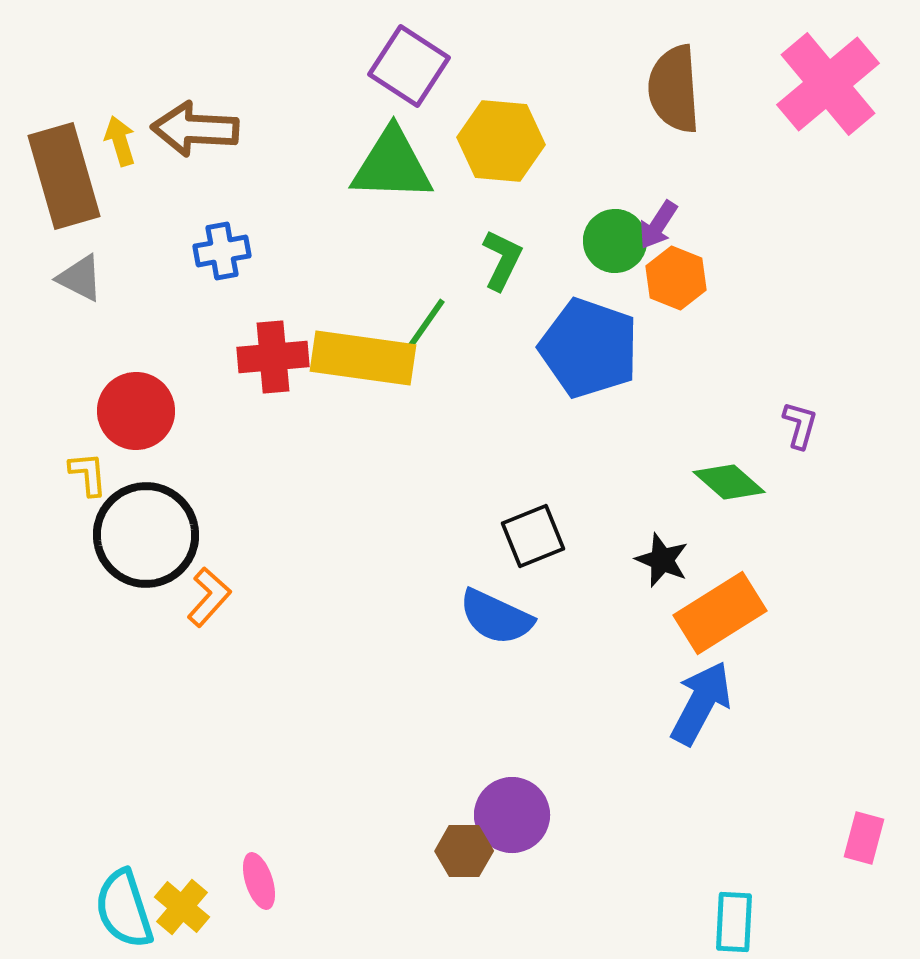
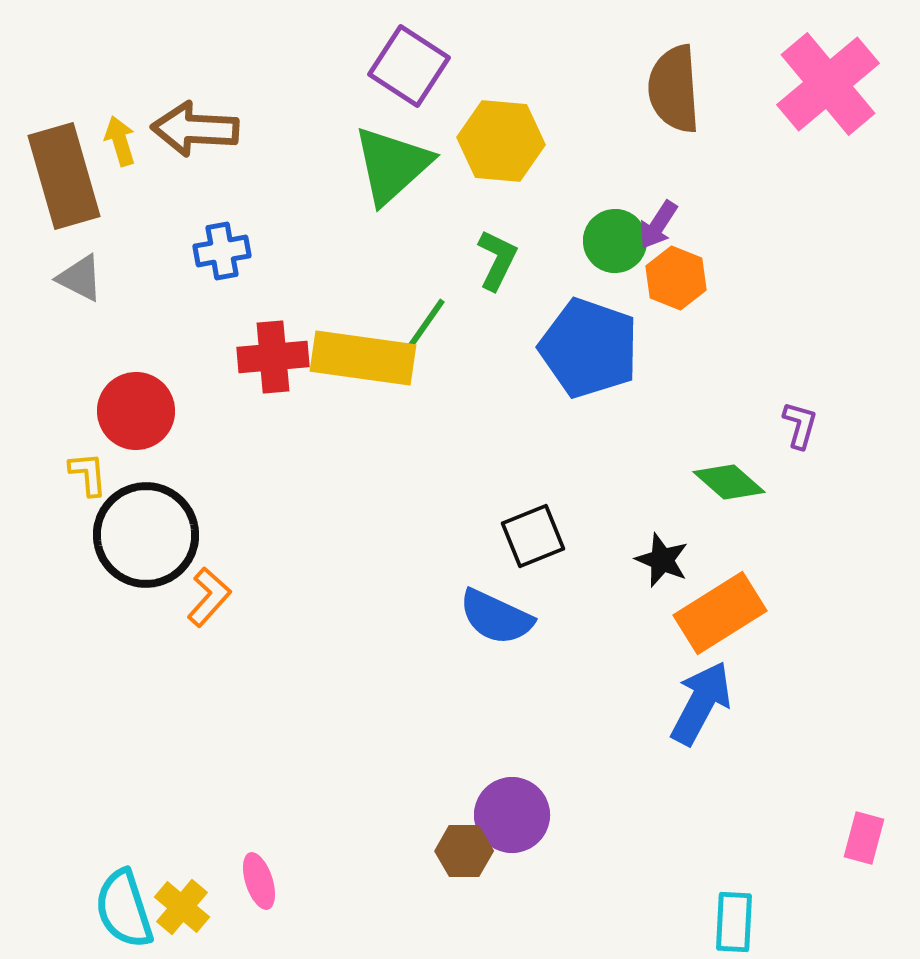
green triangle: rotated 44 degrees counterclockwise
green L-shape: moved 5 px left
